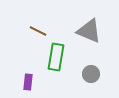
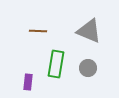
brown line: rotated 24 degrees counterclockwise
green rectangle: moved 7 px down
gray circle: moved 3 px left, 6 px up
